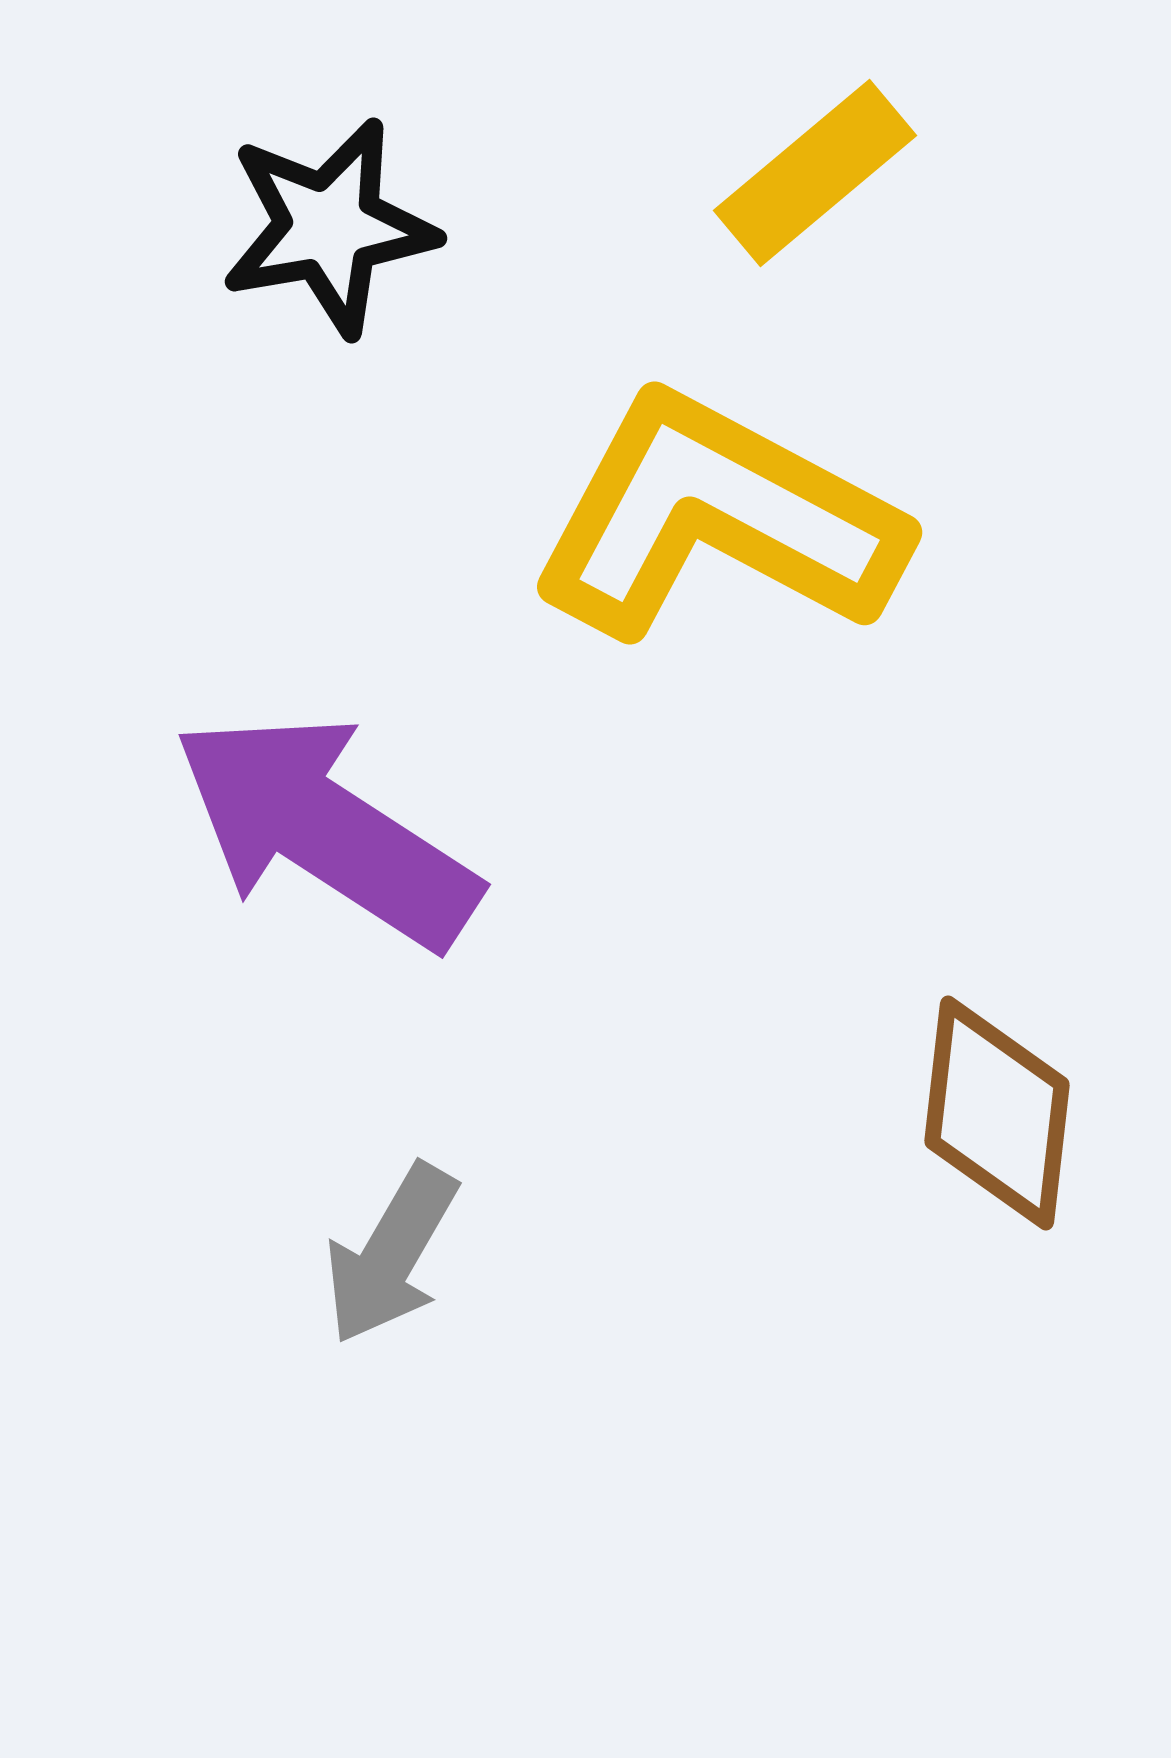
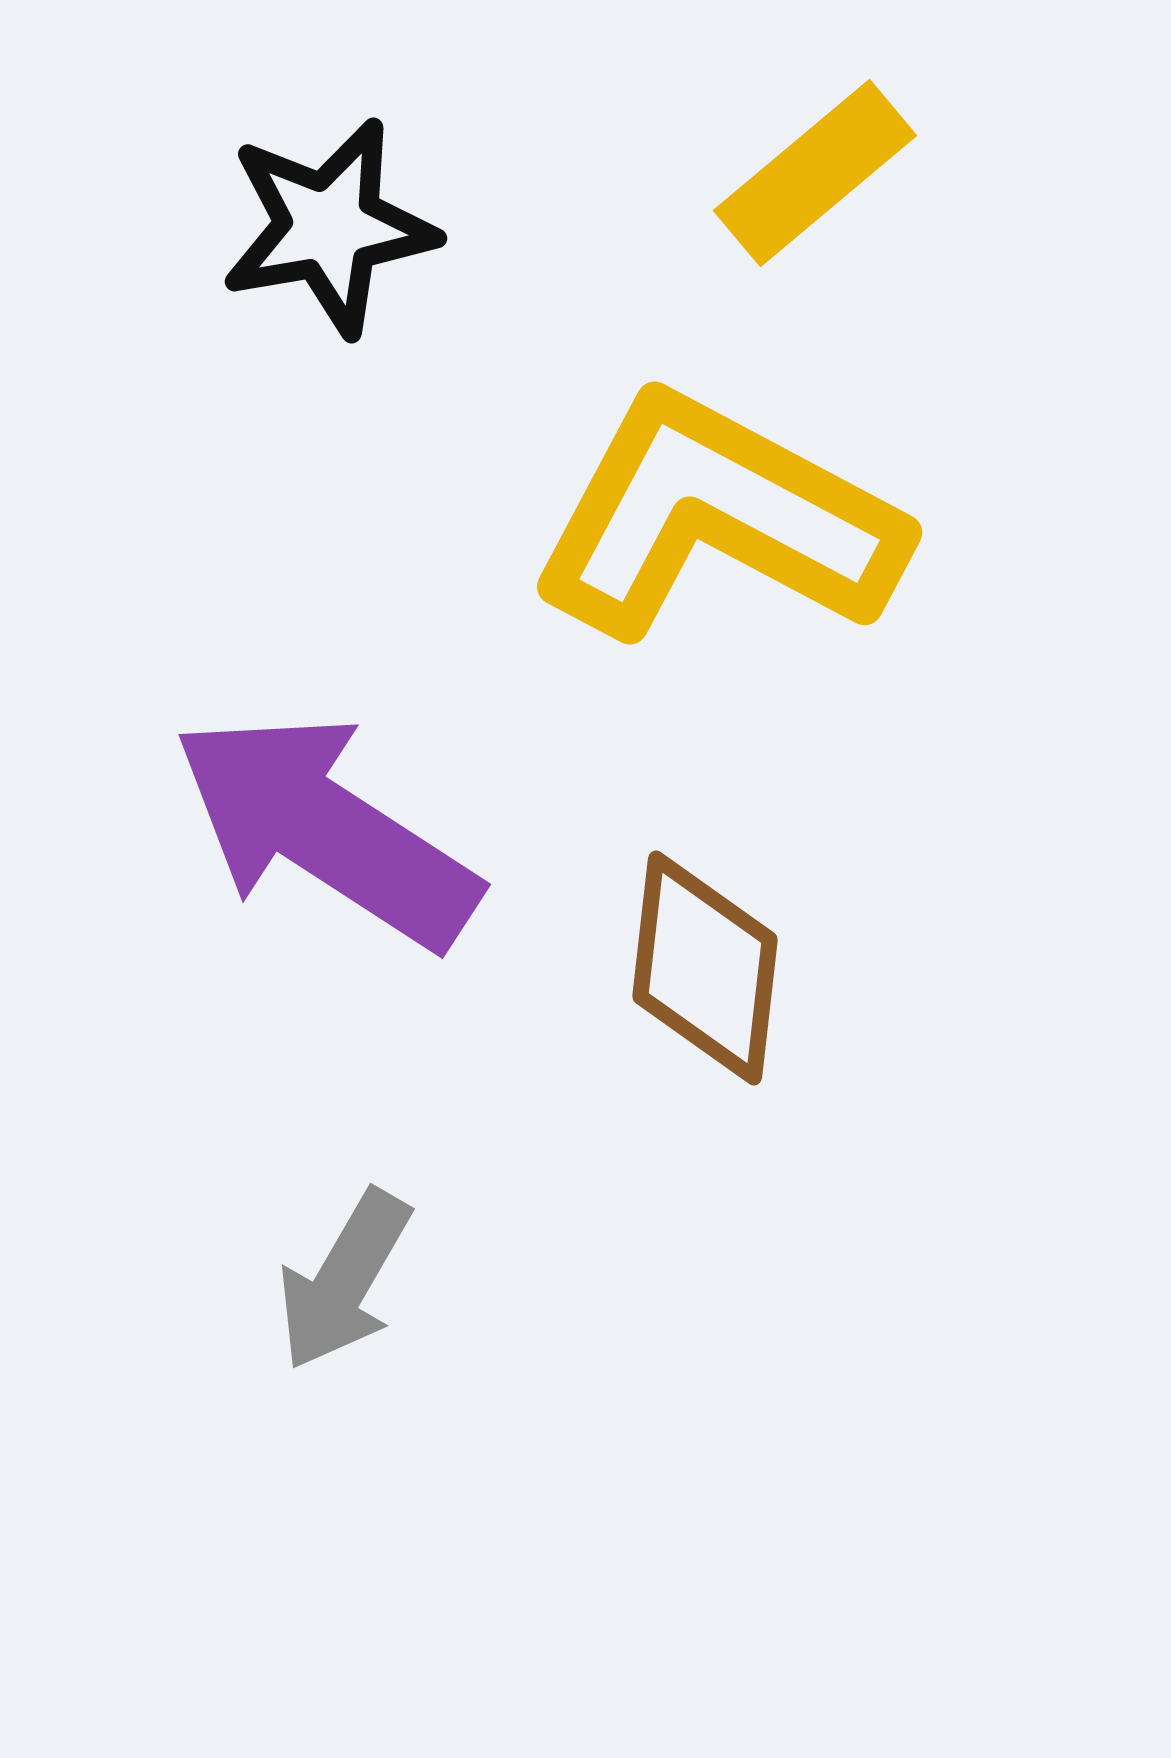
brown diamond: moved 292 px left, 145 px up
gray arrow: moved 47 px left, 26 px down
